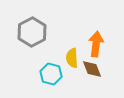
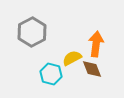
yellow semicircle: rotated 66 degrees clockwise
